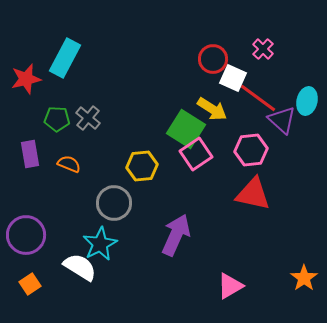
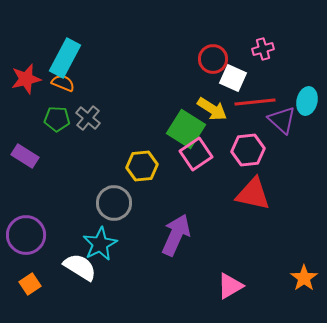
pink cross: rotated 30 degrees clockwise
red line: moved 3 px left, 4 px down; rotated 42 degrees counterclockwise
pink hexagon: moved 3 px left
purple rectangle: moved 5 px left, 2 px down; rotated 48 degrees counterclockwise
orange semicircle: moved 6 px left, 81 px up
